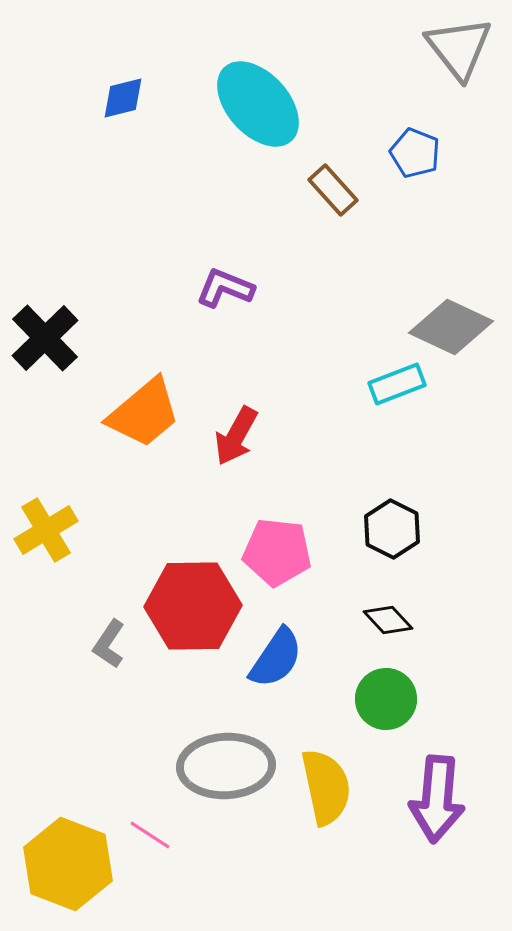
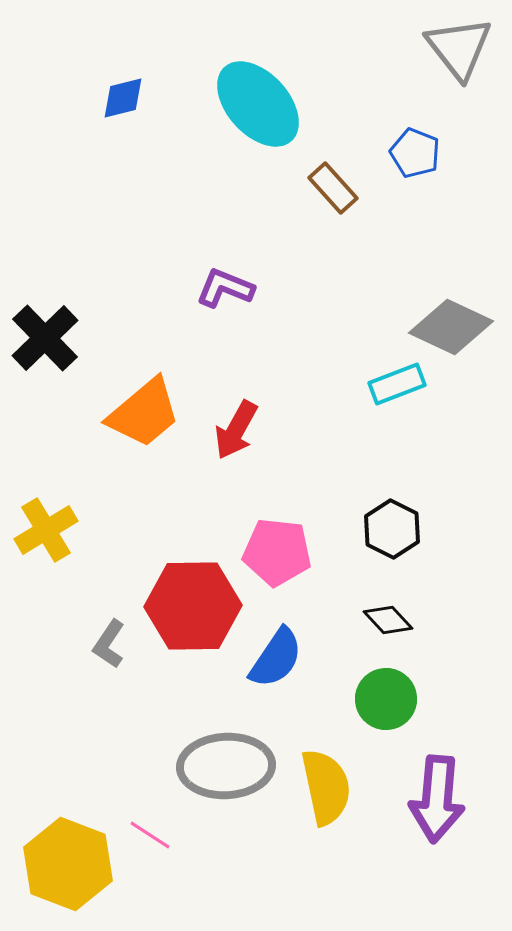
brown rectangle: moved 2 px up
red arrow: moved 6 px up
